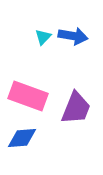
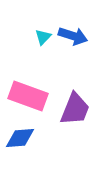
blue arrow: rotated 8 degrees clockwise
purple trapezoid: moved 1 px left, 1 px down
blue diamond: moved 2 px left
